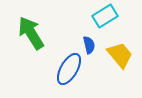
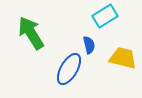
yellow trapezoid: moved 3 px right, 3 px down; rotated 36 degrees counterclockwise
